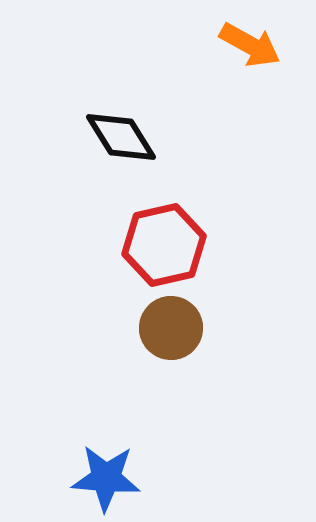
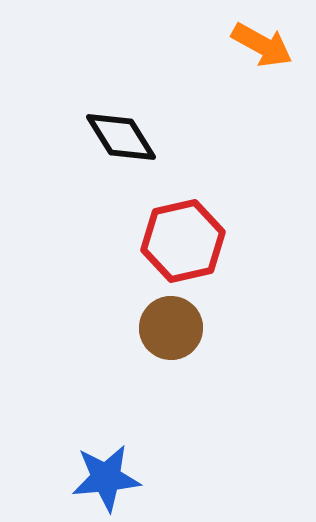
orange arrow: moved 12 px right
red hexagon: moved 19 px right, 4 px up
blue star: rotated 10 degrees counterclockwise
